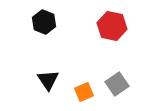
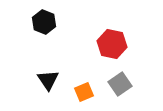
red hexagon: moved 18 px down
gray square: moved 3 px right
